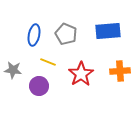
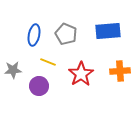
gray star: rotated 12 degrees counterclockwise
